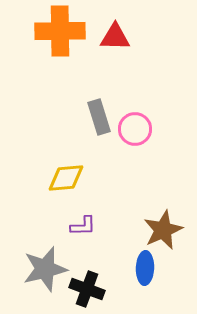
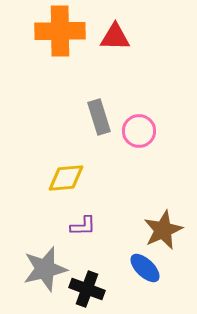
pink circle: moved 4 px right, 2 px down
blue ellipse: rotated 48 degrees counterclockwise
